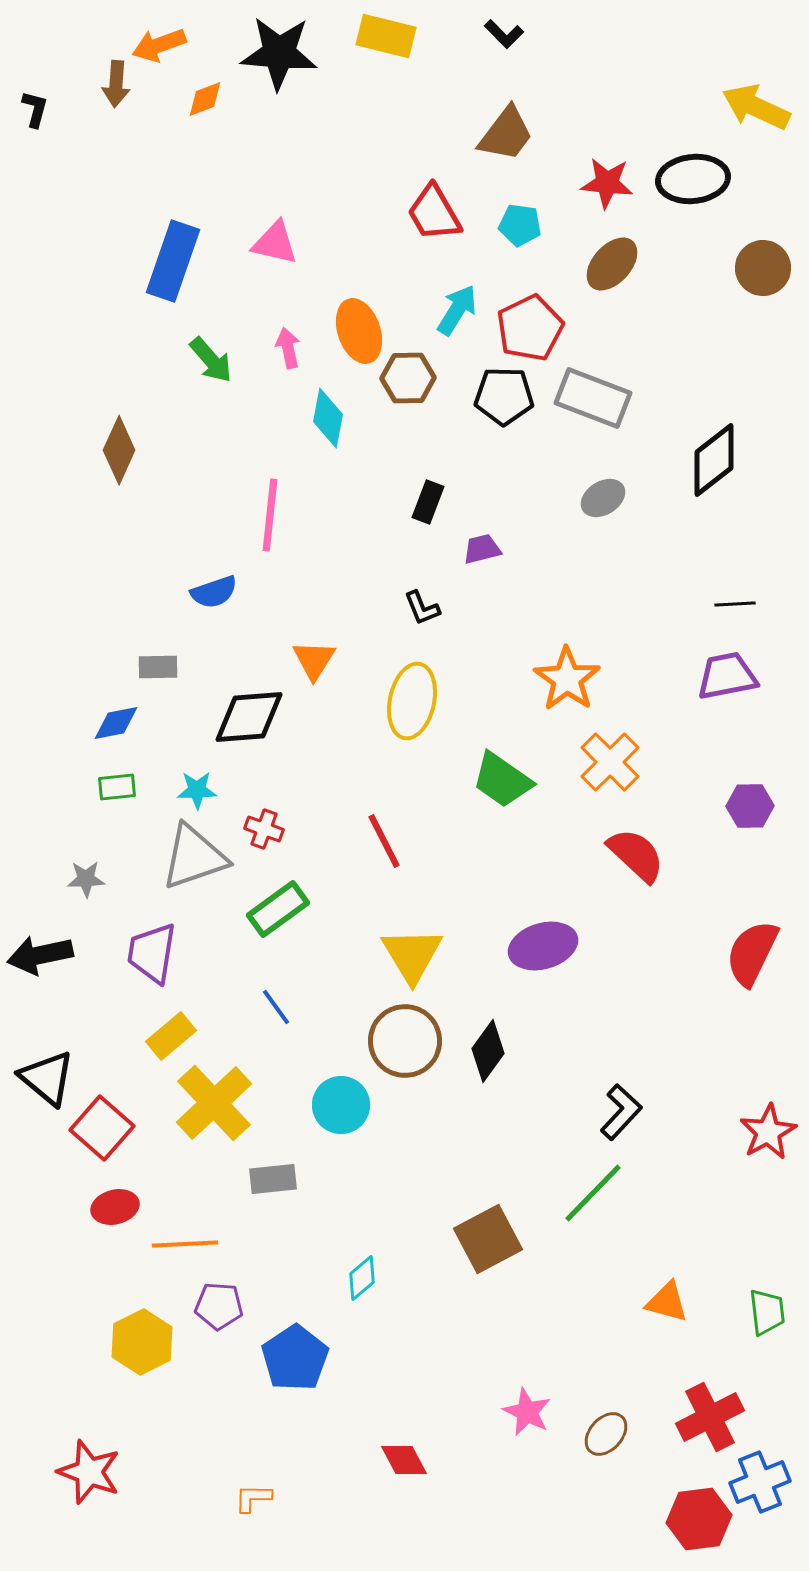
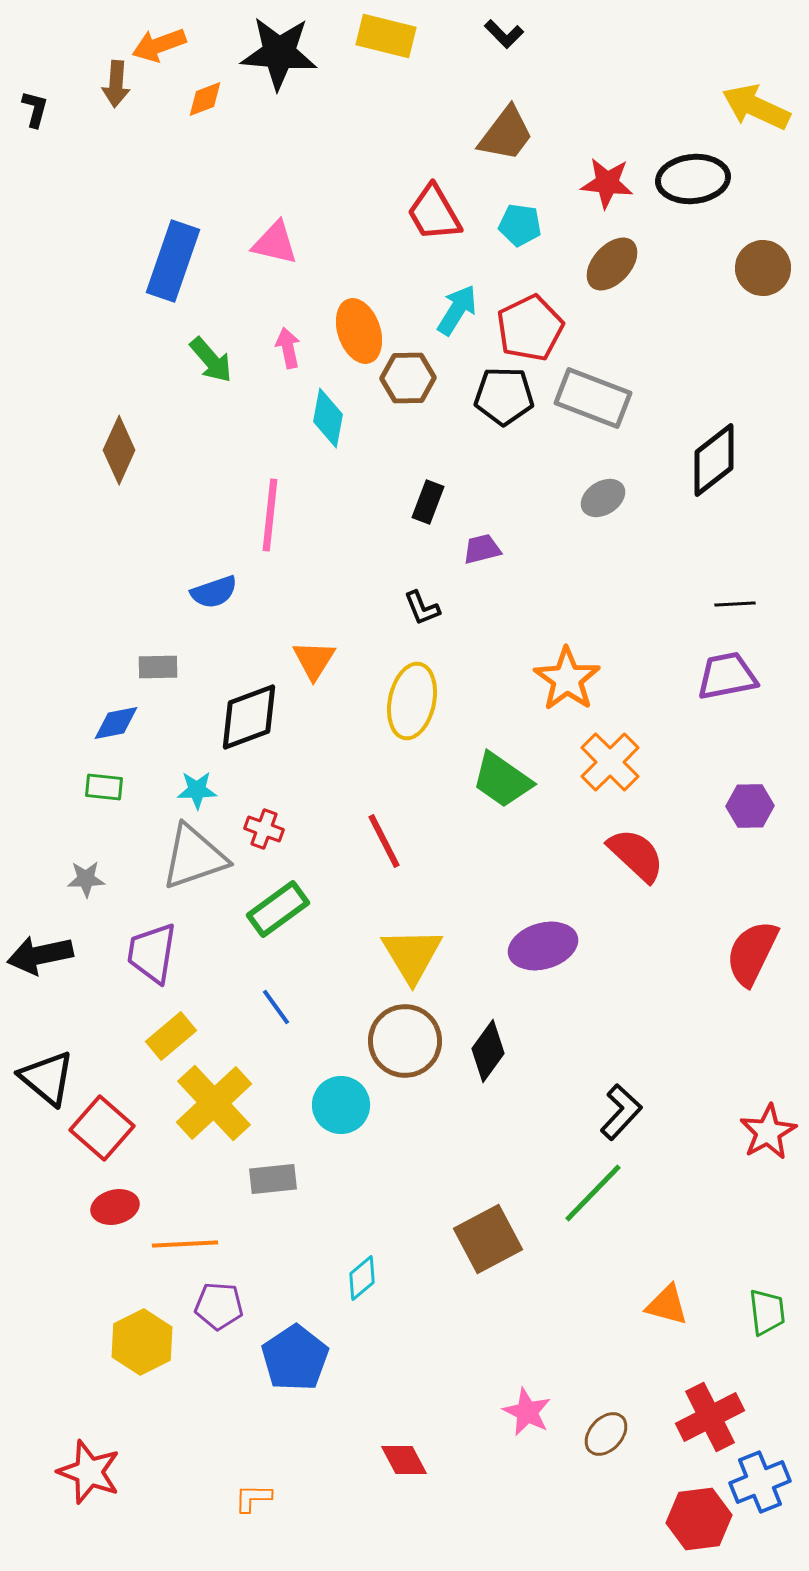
black diamond at (249, 717): rotated 16 degrees counterclockwise
green rectangle at (117, 787): moved 13 px left; rotated 12 degrees clockwise
orange triangle at (667, 1302): moved 3 px down
